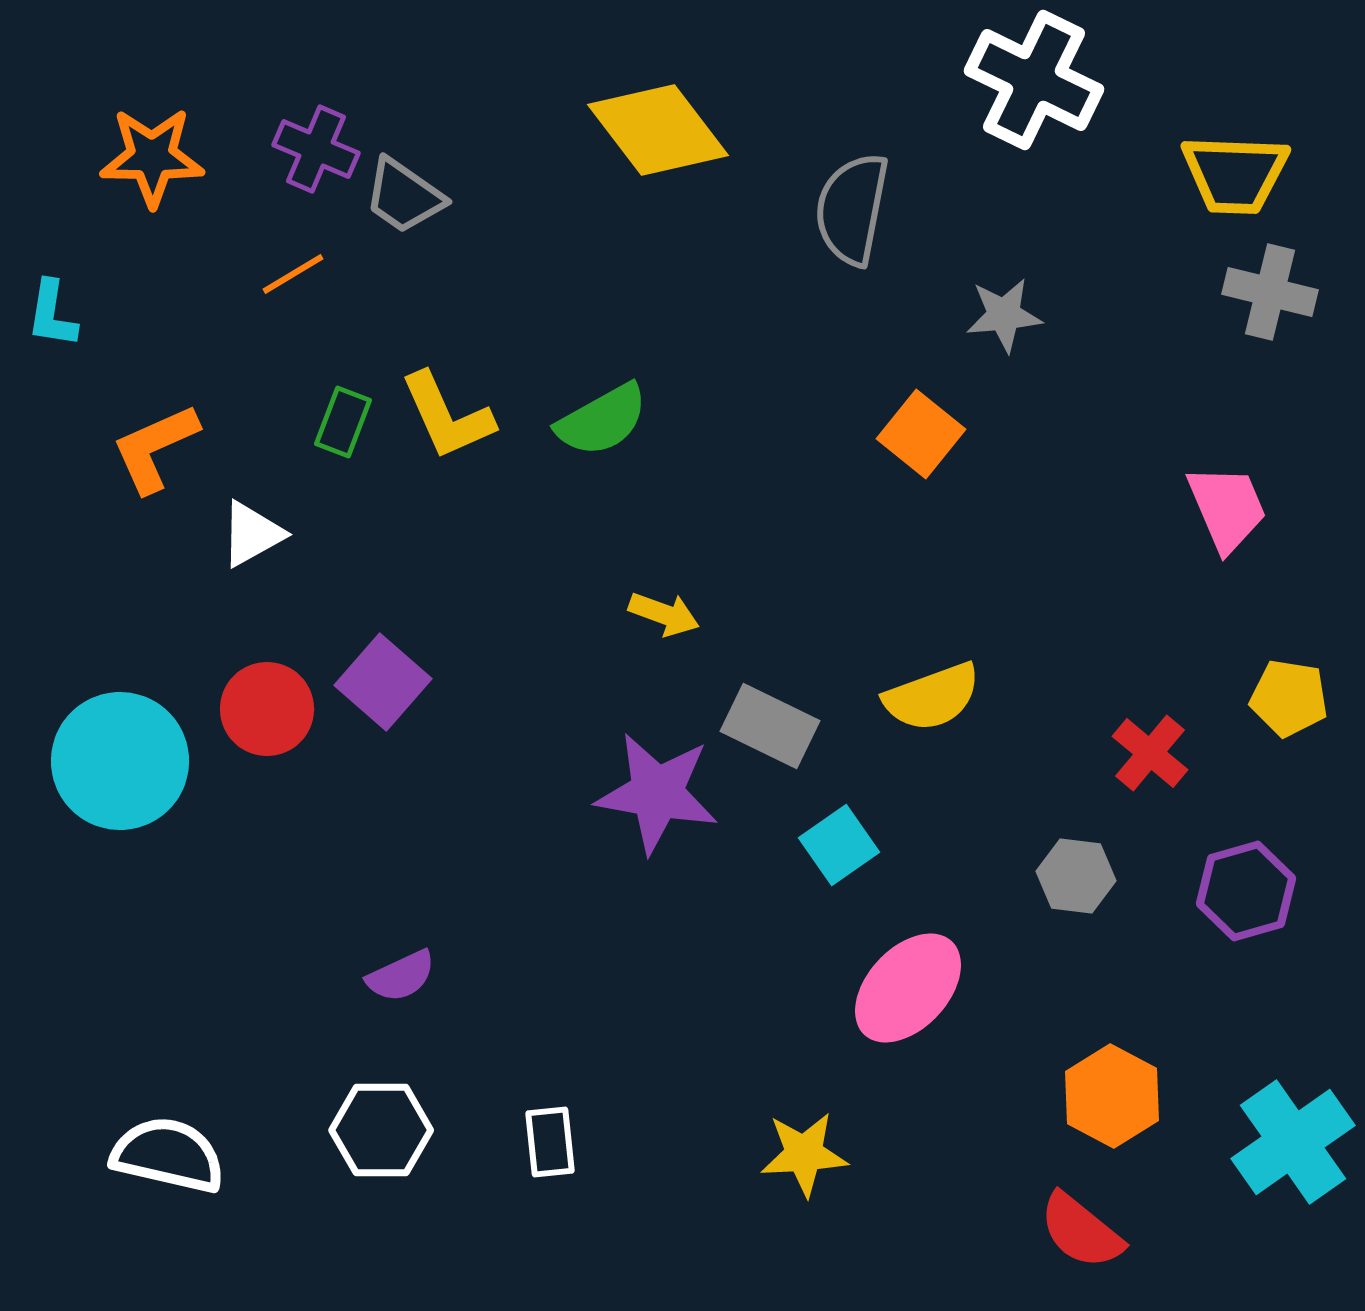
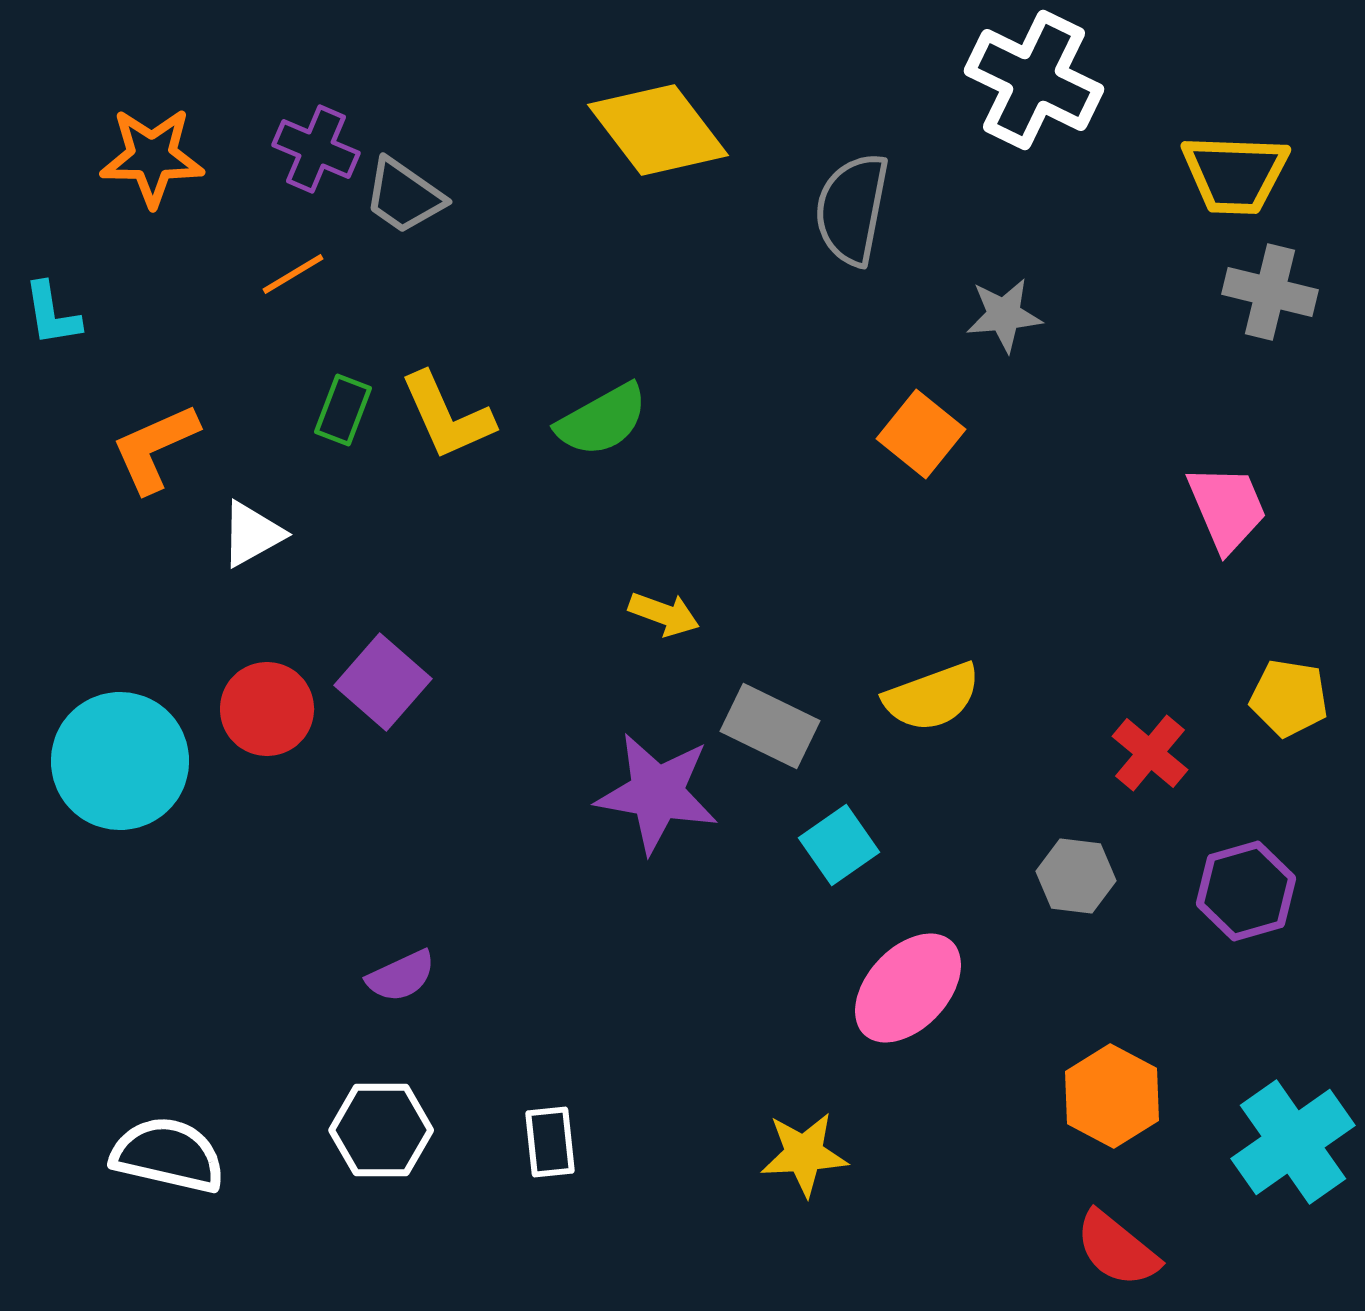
cyan L-shape: rotated 18 degrees counterclockwise
green rectangle: moved 12 px up
red semicircle: moved 36 px right, 18 px down
